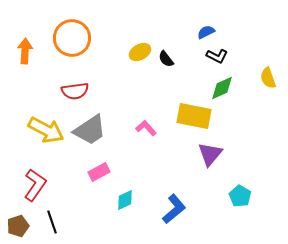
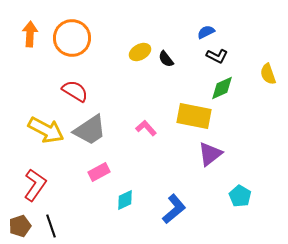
orange arrow: moved 5 px right, 17 px up
yellow semicircle: moved 4 px up
red semicircle: rotated 140 degrees counterclockwise
purple triangle: rotated 12 degrees clockwise
black line: moved 1 px left, 4 px down
brown pentagon: moved 2 px right
